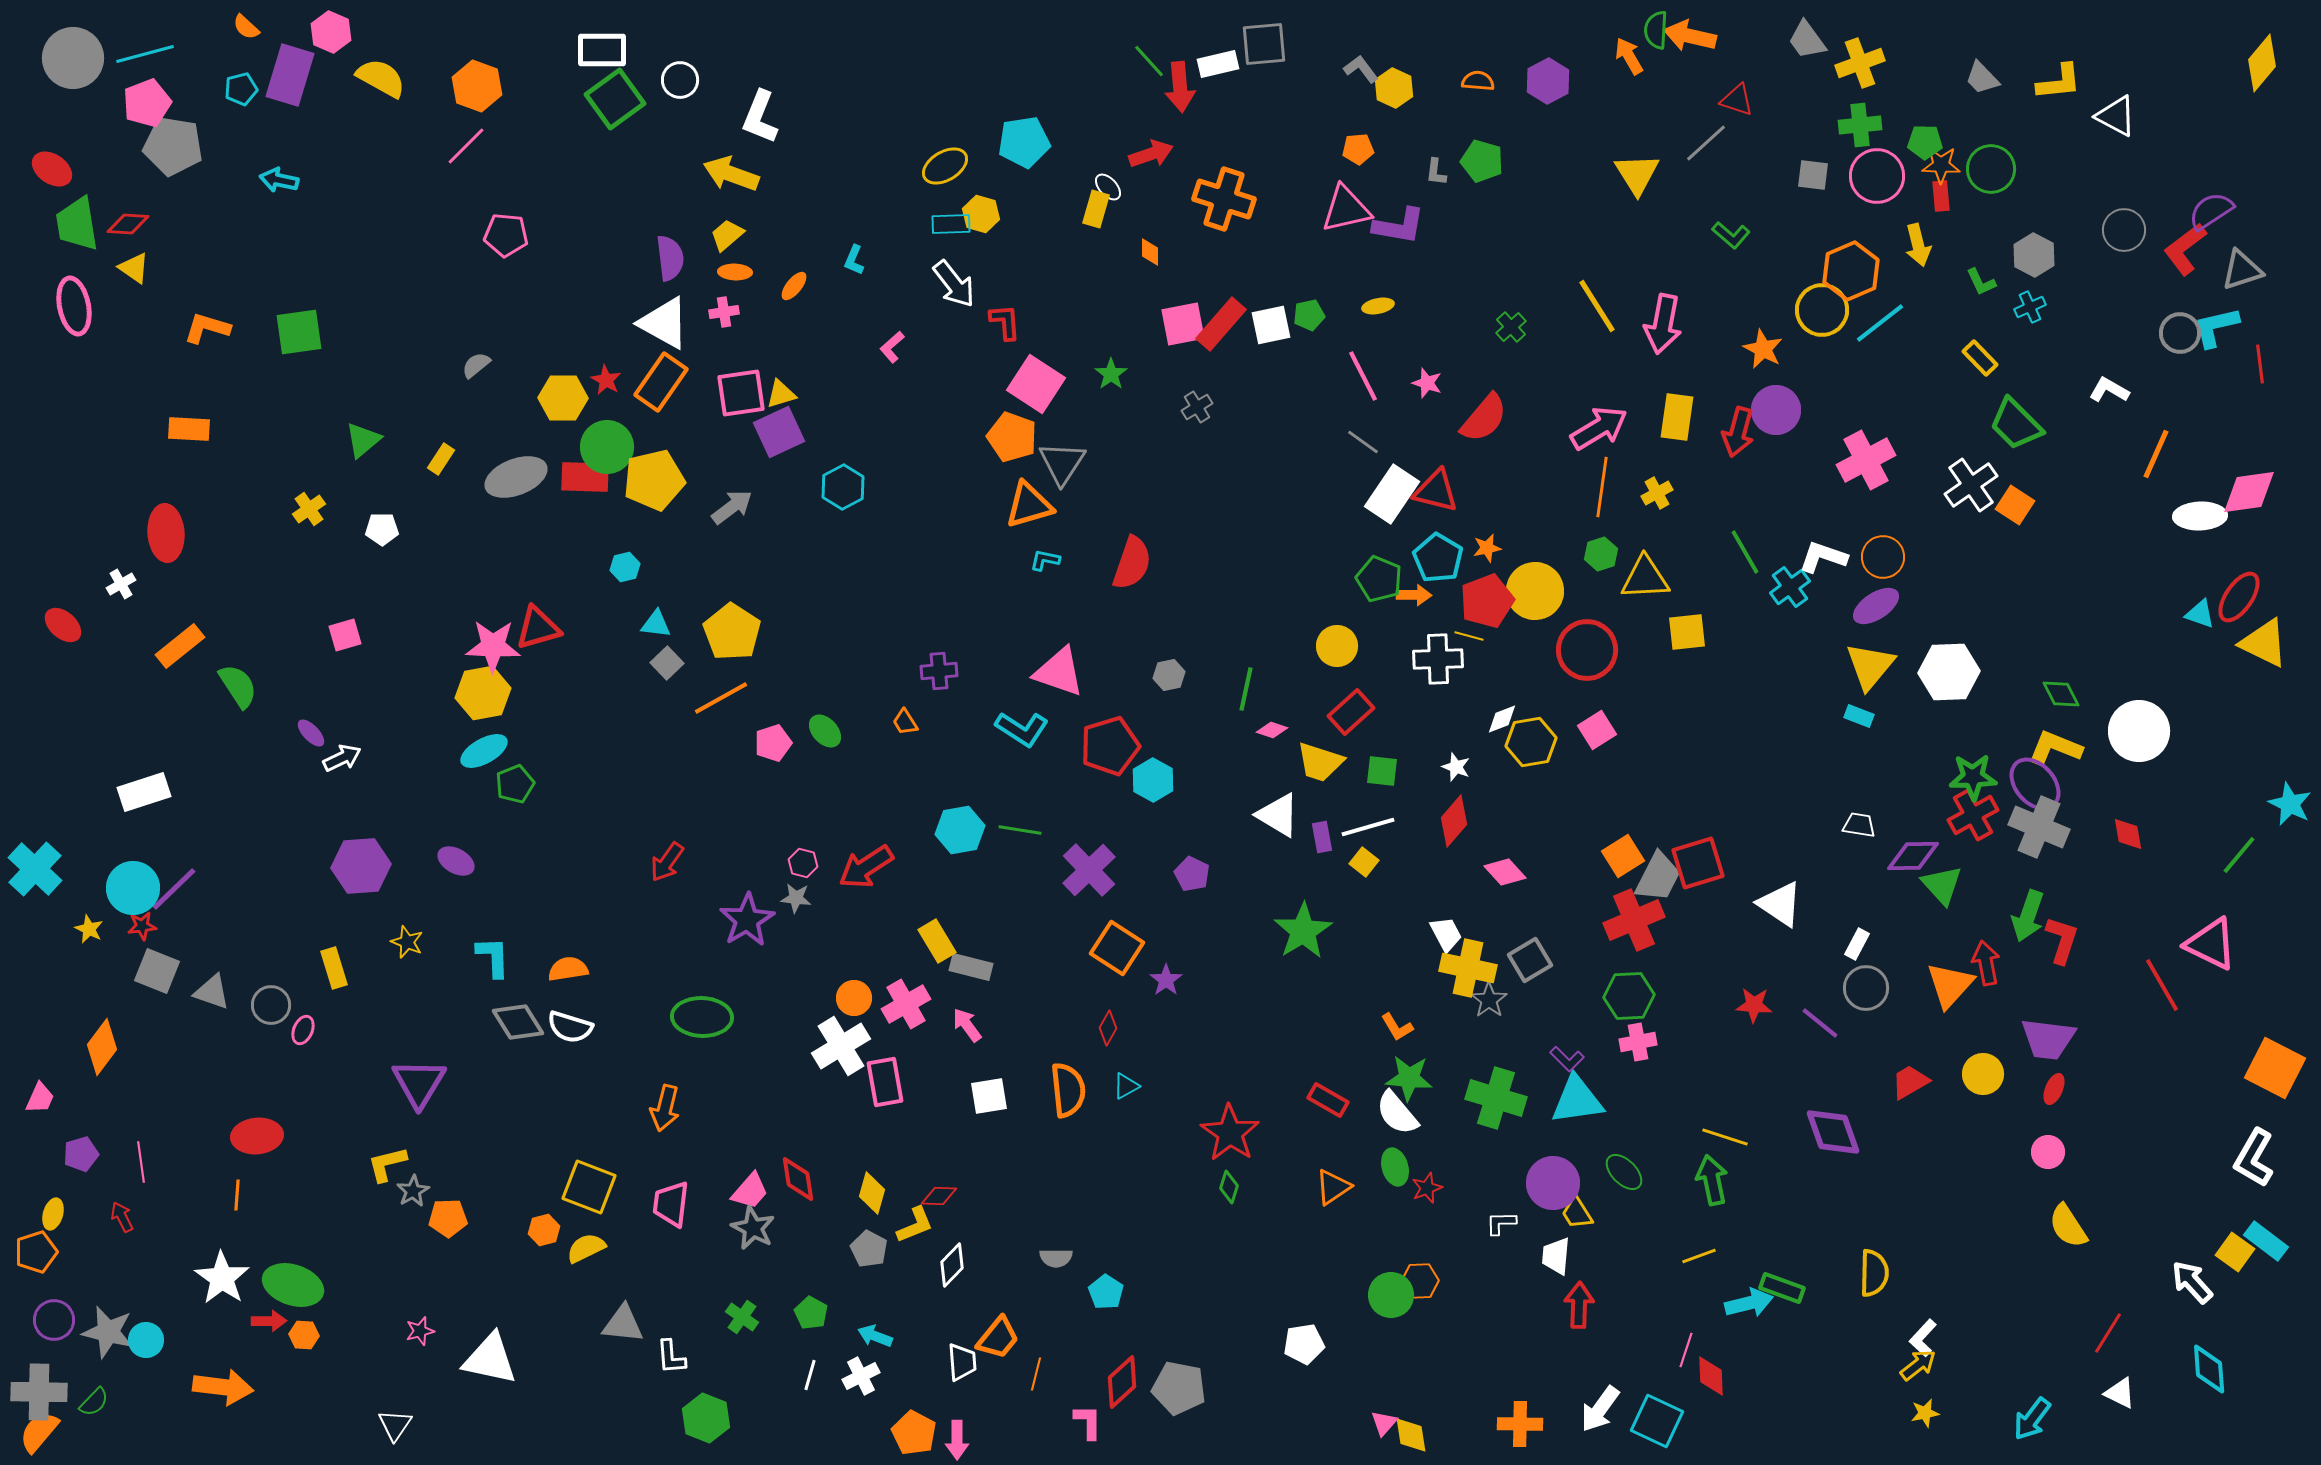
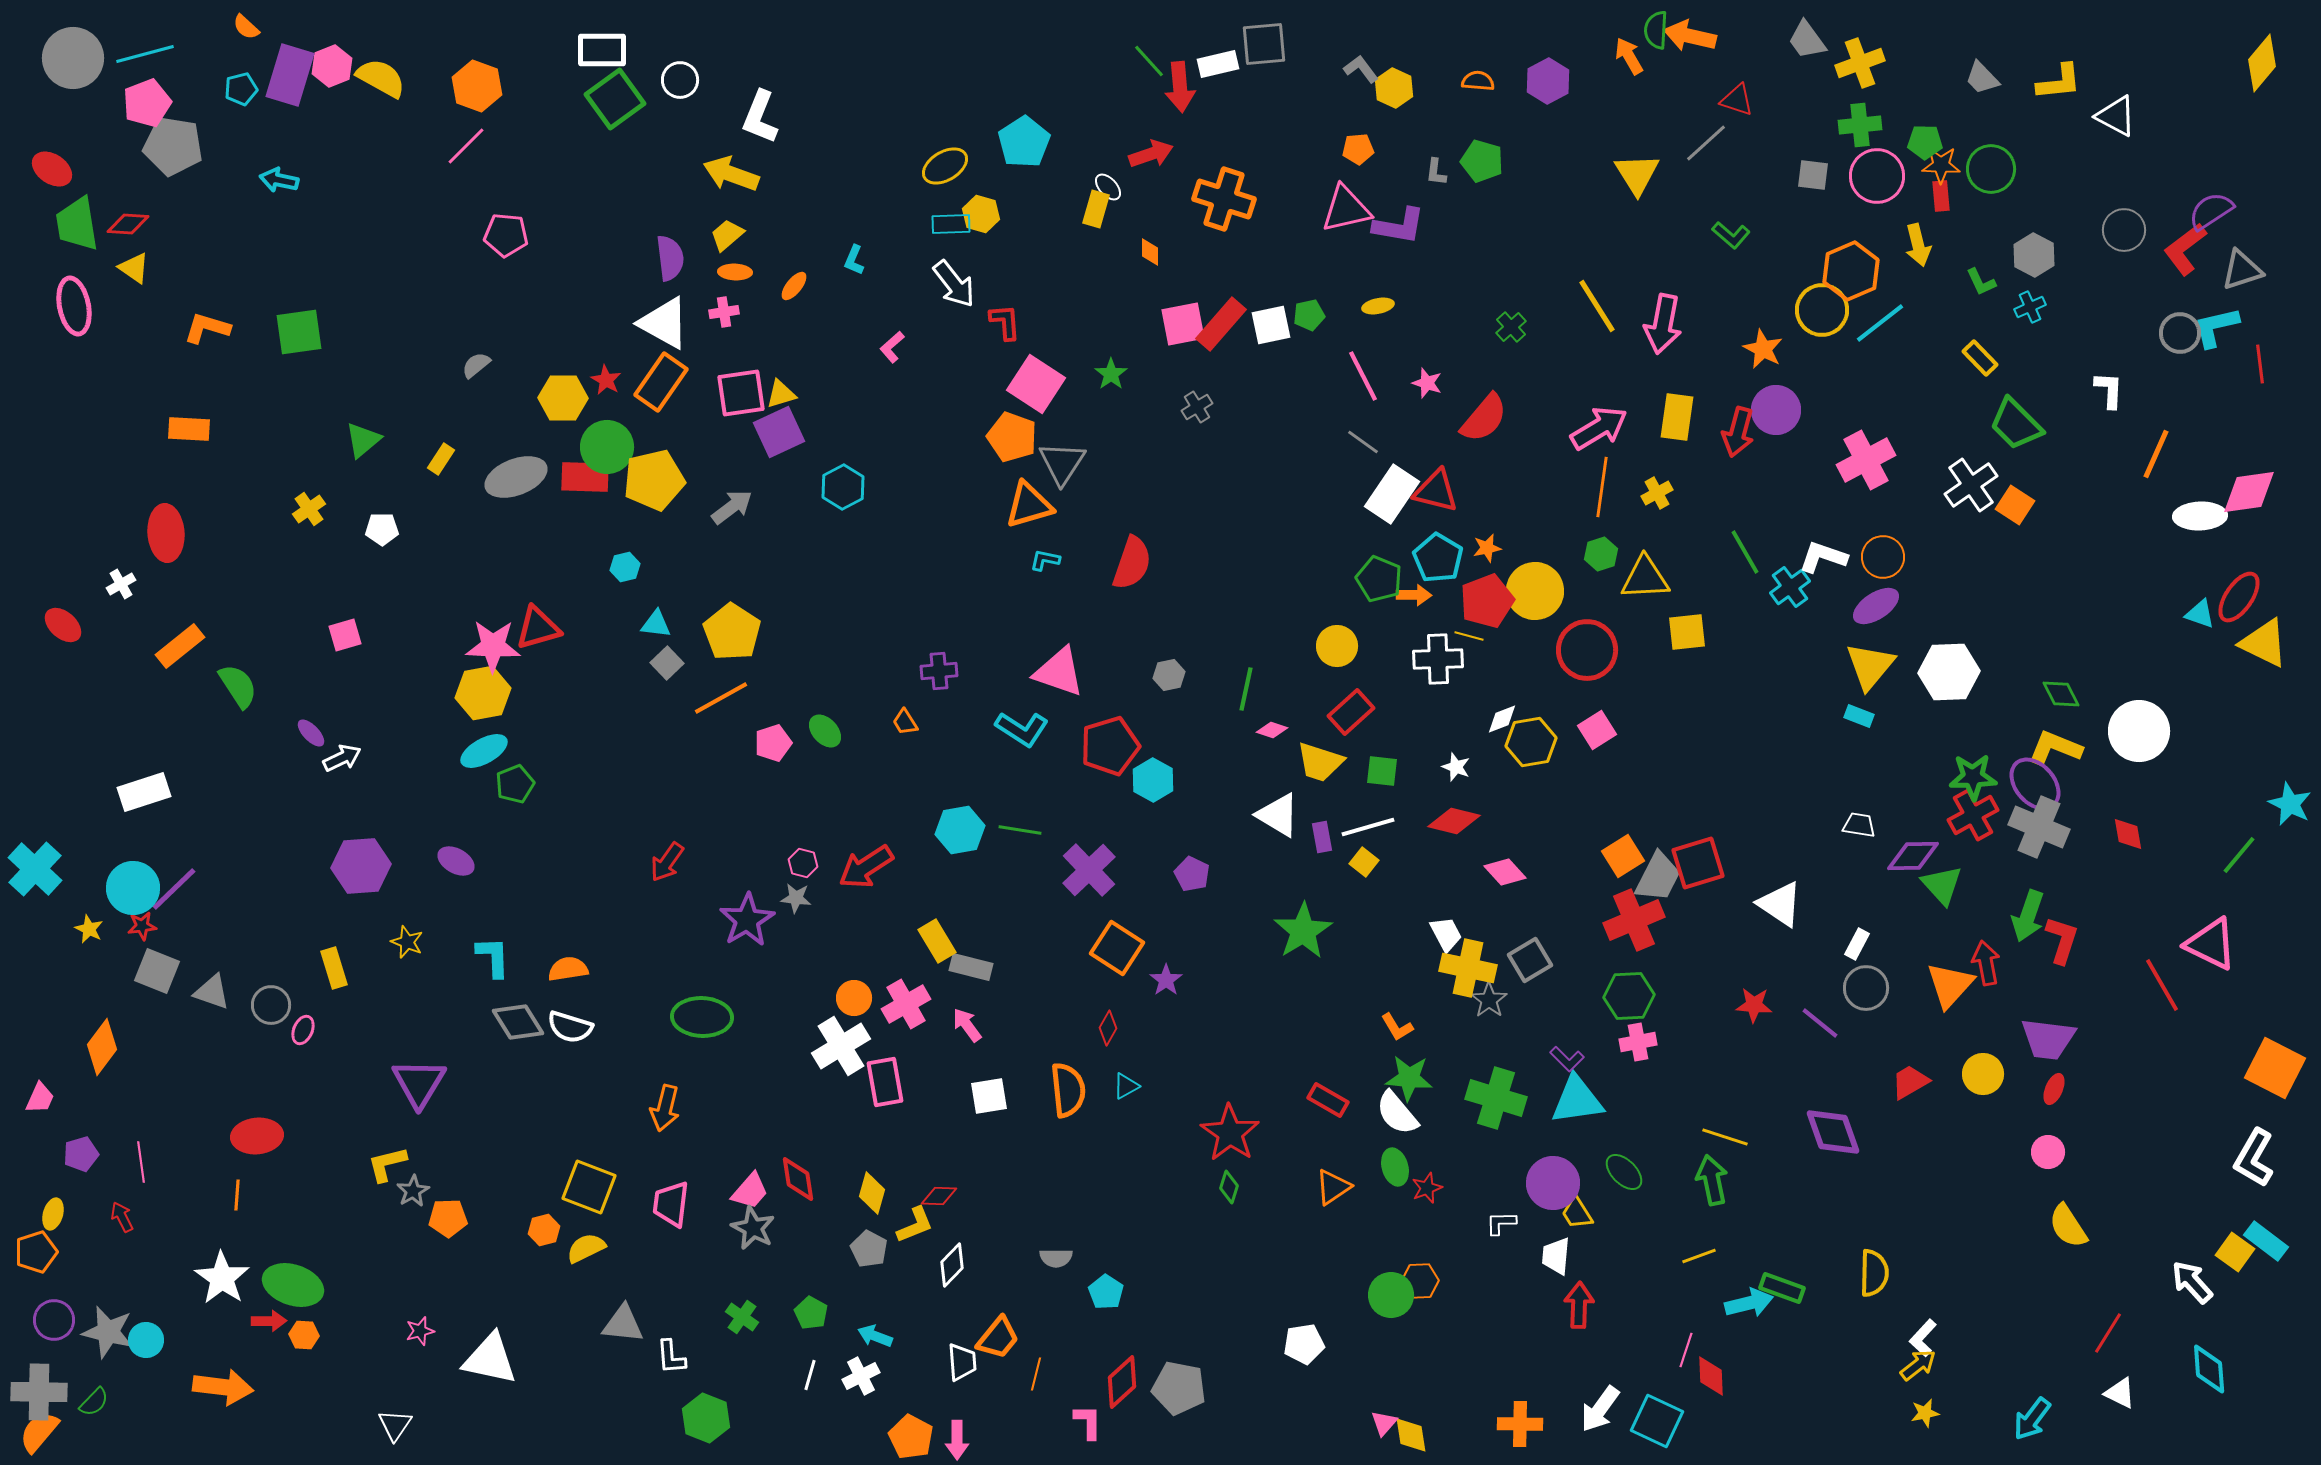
pink hexagon at (331, 32): moved 1 px right, 34 px down; rotated 15 degrees clockwise
cyan pentagon at (1024, 142): rotated 24 degrees counterclockwise
white L-shape at (2109, 390): rotated 63 degrees clockwise
red diamond at (1454, 821): rotated 63 degrees clockwise
orange pentagon at (914, 1433): moved 3 px left, 4 px down
